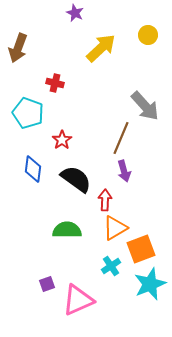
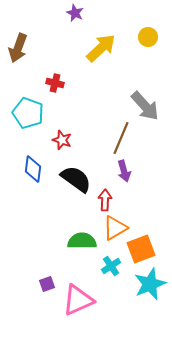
yellow circle: moved 2 px down
red star: rotated 18 degrees counterclockwise
green semicircle: moved 15 px right, 11 px down
